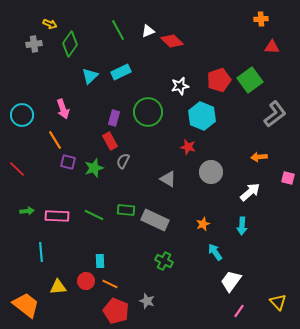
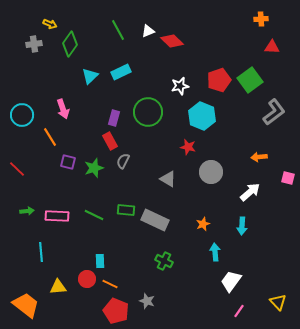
gray L-shape at (275, 114): moved 1 px left, 2 px up
orange line at (55, 140): moved 5 px left, 3 px up
cyan arrow at (215, 252): rotated 30 degrees clockwise
red circle at (86, 281): moved 1 px right, 2 px up
